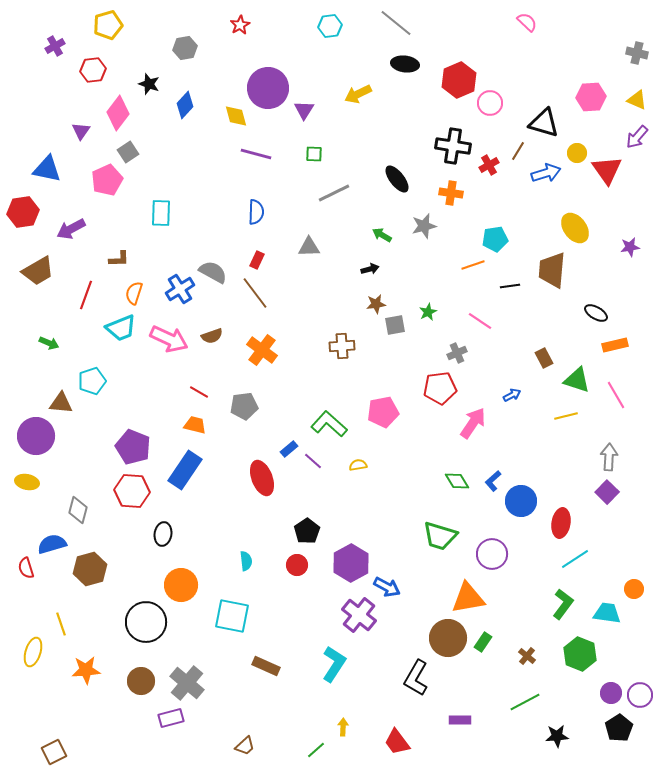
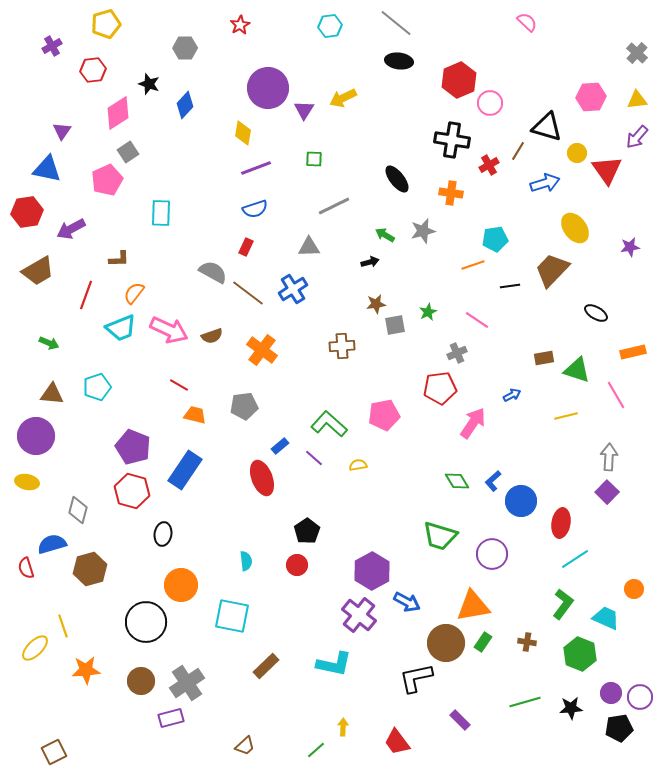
yellow pentagon at (108, 25): moved 2 px left, 1 px up
purple cross at (55, 46): moved 3 px left
gray hexagon at (185, 48): rotated 10 degrees clockwise
gray cross at (637, 53): rotated 30 degrees clockwise
black ellipse at (405, 64): moved 6 px left, 3 px up
yellow arrow at (358, 94): moved 15 px left, 4 px down
yellow triangle at (637, 100): rotated 30 degrees counterclockwise
pink diamond at (118, 113): rotated 20 degrees clockwise
yellow diamond at (236, 116): moved 7 px right, 17 px down; rotated 25 degrees clockwise
black triangle at (544, 123): moved 3 px right, 4 px down
purple triangle at (81, 131): moved 19 px left
black cross at (453, 146): moved 1 px left, 6 px up
purple line at (256, 154): moved 14 px down; rotated 36 degrees counterclockwise
green square at (314, 154): moved 5 px down
blue arrow at (546, 173): moved 1 px left, 10 px down
gray line at (334, 193): moved 13 px down
red hexagon at (23, 212): moved 4 px right
blue semicircle at (256, 212): moved 1 px left, 3 px up; rotated 70 degrees clockwise
gray star at (424, 226): moved 1 px left, 5 px down
green arrow at (382, 235): moved 3 px right
red rectangle at (257, 260): moved 11 px left, 13 px up
black arrow at (370, 269): moved 7 px up
brown trapezoid at (552, 270): rotated 39 degrees clockwise
blue cross at (180, 289): moved 113 px right
orange semicircle at (134, 293): rotated 20 degrees clockwise
brown line at (255, 293): moved 7 px left; rotated 16 degrees counterclockwise
pink line at (480, 321): moved 3 px left, 1 px up
pink arrow at (169, 339): moved 9 px up
orange rectangle at (615, 345): moved 18 px right, 7 px down
brown rectangle at (544, 358): rotated 72 degrees counterclockwise
green triangle at (577, 380): moved 10 px up
cyan pentagon at (92, 381): moved 5 px right, 6 px down
red line at (199, 392): moved 20 px left, 7 px up
brown triangle at (61, 403): moved 9 px left, 9 px up
pink pentagon at (383, 412): moved 1 px right, 3 px down
orange trapezoid at (195, 425): moved 10 px up
blue rectangle at (289, 449): moved 9 px left, 3 px up
purple line at (313, 461): moved 1 px right, 3 px up
red hexagon at (132, 491): rotated 12 degrees clockwise
purple hexagon at (351, 563): moved 21 px right, 8 px down
blue arrow at (387, 587): moved 20 px right, 15 px down
orange triangle at (468, 598): moved 5 px right, 8 px down
cyan trapezoid at (607, 613): moved 1 px left, 5 px down; rotated 16 degrees clockwise
yellow line at (61, 624): moved 2 px right, 2 px down
brown circle at (448, 638): moved 2 px left, 5 px down
yellow ellipse at (33, 652): moved 2 px right, 4 px up; rotated 28 degrees clockwise
brown cross at (527, 656): moved 14 px up; rotated 30 degrees counterclockwise
cyan L-shape at (334, 664): rotated 69 degrees clockwise
brown rectangle at (266, 666): rotated 68 degrees counterclockwise
black L-shape at (416, 678): rotated 48 degrees clockwise
gray cross at (187, 683): rotated 16 degrees clockwise
purple circle at (640, 695): moved 2 px down
green line at (525, 702): rotated 12 degrees clockwise
purple rectangle at (460, 720): rotated 45 degrees clockwise
black pentagon at (619, 728): rotated 24 degrees clockwise
black star at (557, 736): moved 14 px right, 28 px up
